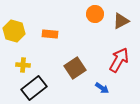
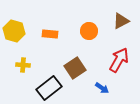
orange circle: moved 6 px left, 17 px down
black rectangle: moved 15 px right
